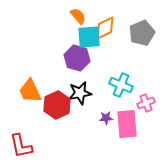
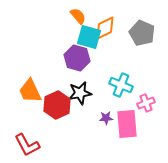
gray pentagon: rotated 25 degrees counterclockwise
cyan square: rotated 20 degrees clockwise
red L-shape: moved 6 px right, 1 px up; rotated 16 degrees counterclockwise
